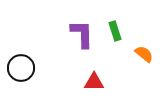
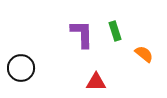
red triangle: moved 2 px right
